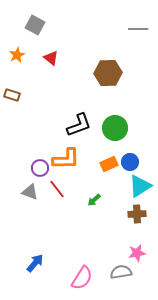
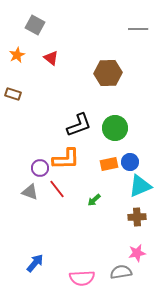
brown rectangle: moved 1 px right, 1 px up
orange rectangle: rotated 12 degrees clockwise
cyan triangle: rotated 10 degrees clockwise
brown cross: moved 3 px down
pink semicircle: rotated 55 degrees clockwise
